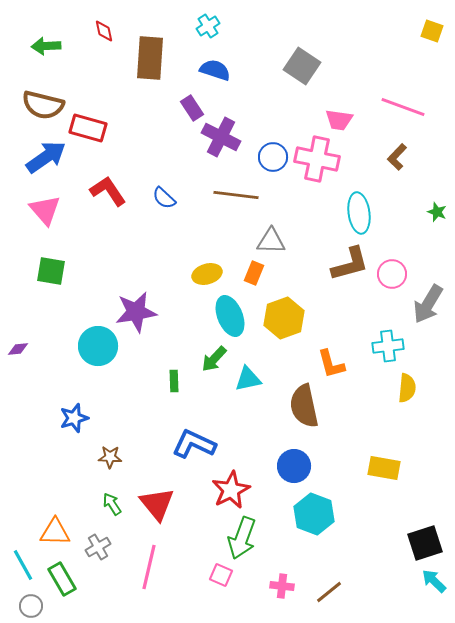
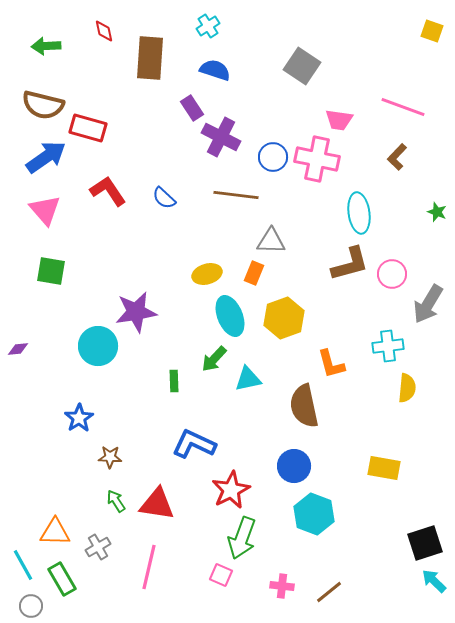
blue star at (74, 418): moved 5 px right; rotated 16 degrees counterclockwise
green arrow at (112, 504): moved 4 px right, 3 px up
red triangle at (157, 504): rotated 42 degrees counterclockwise
